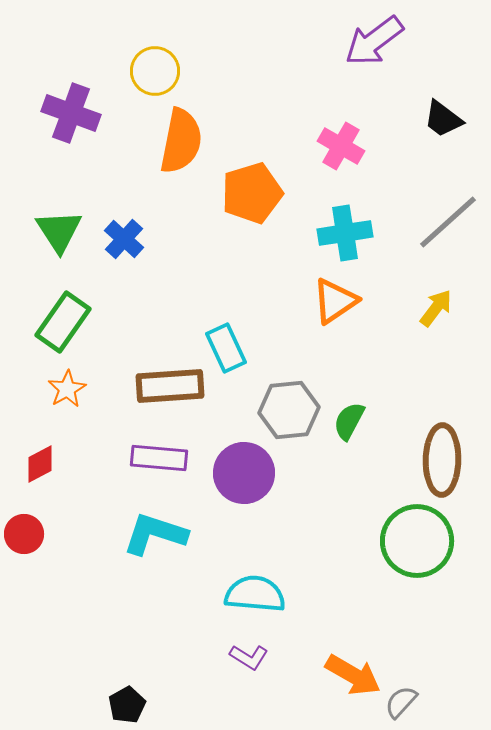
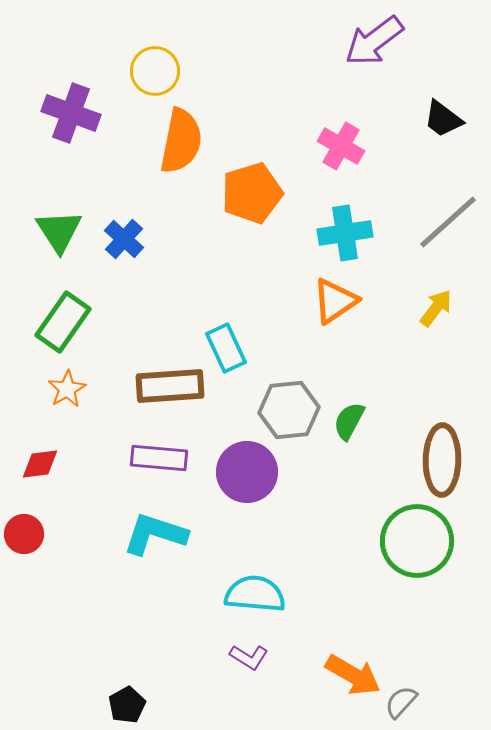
red diamond: rotated 21 degrees clockwise
purple circle: moved 3 px right, 1 px up
